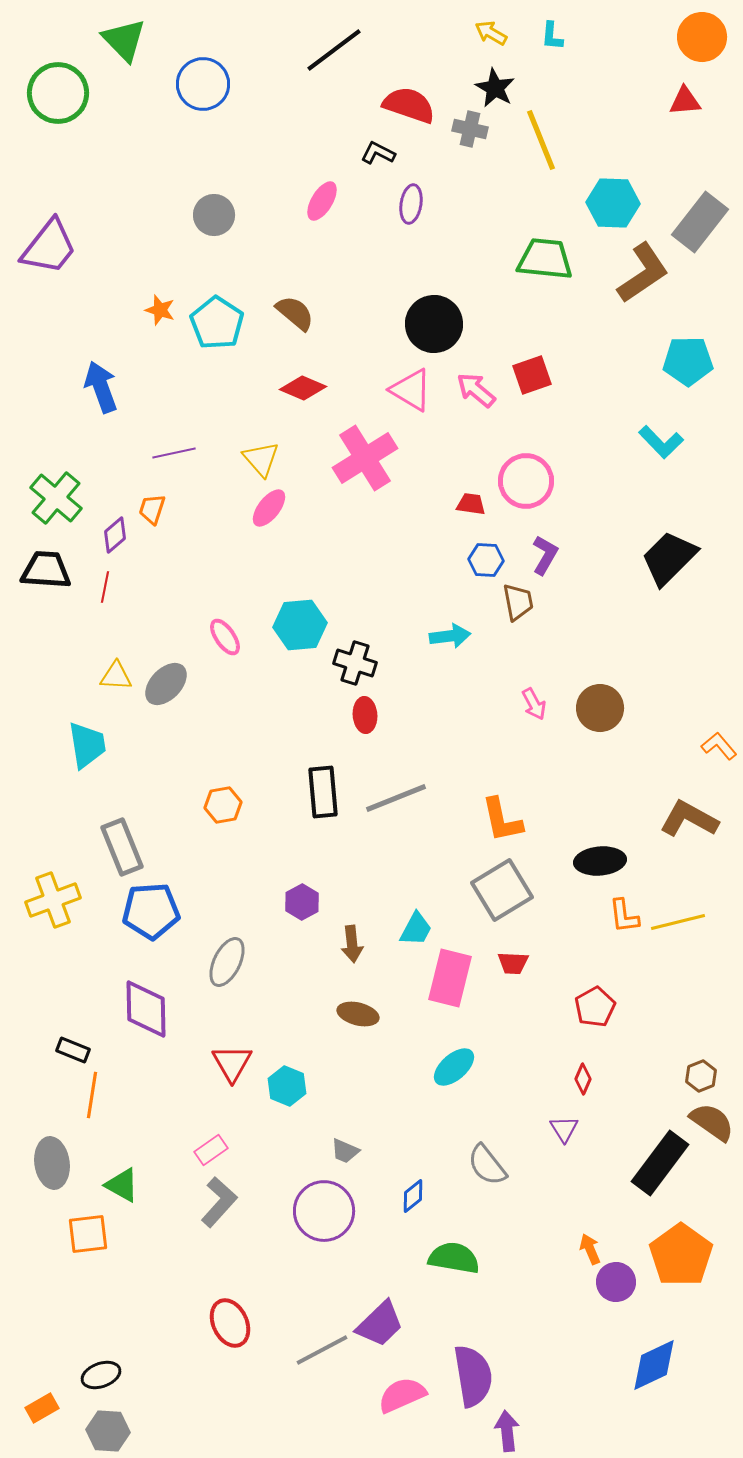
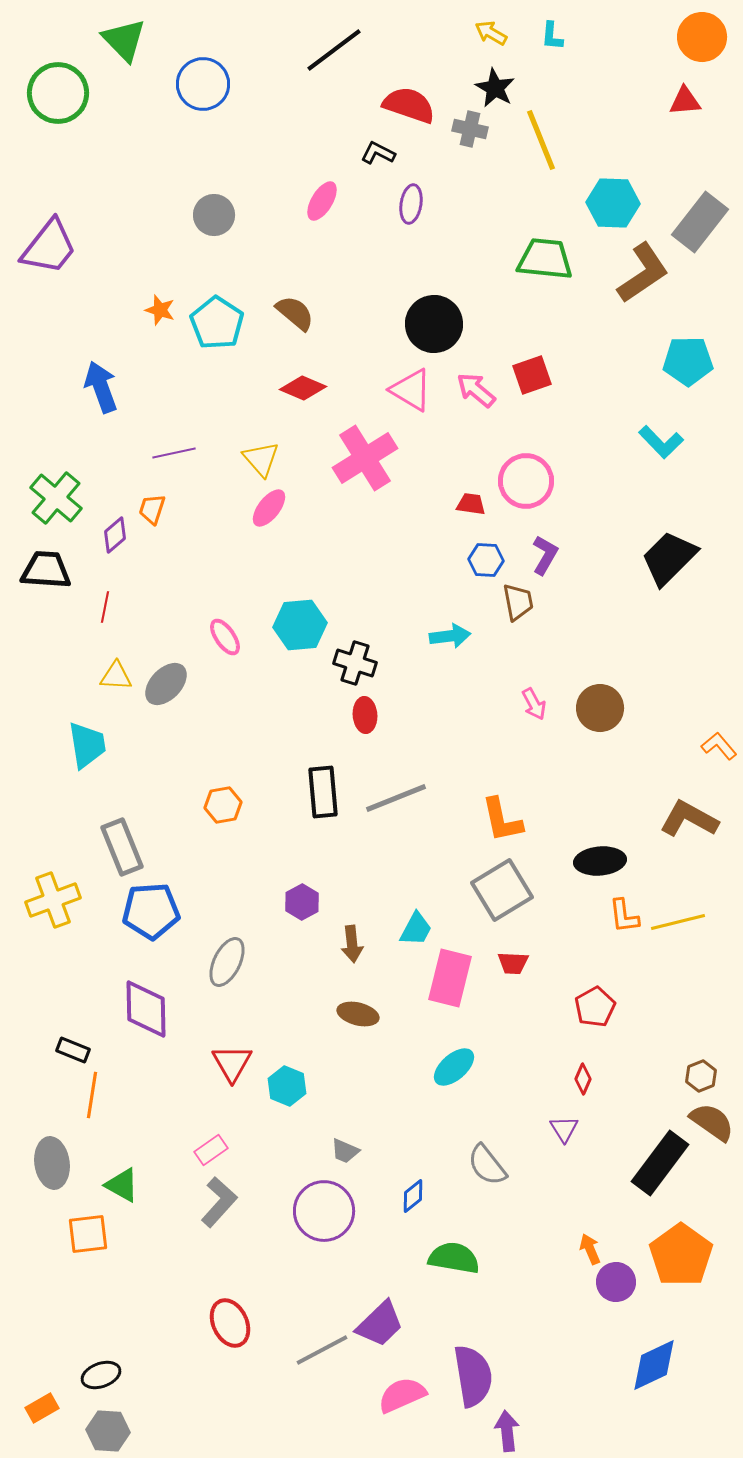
red line at (105, 587): moved 20 px down
